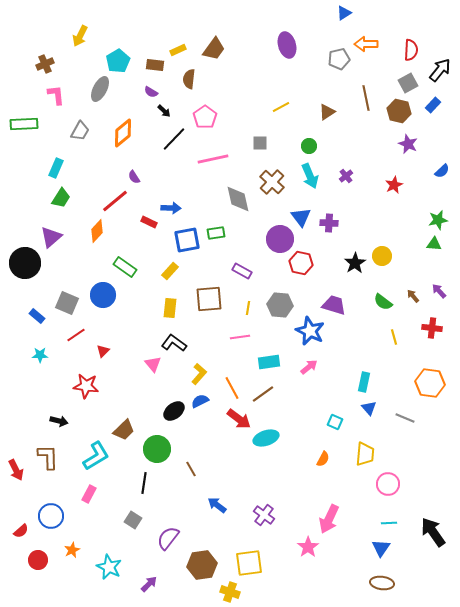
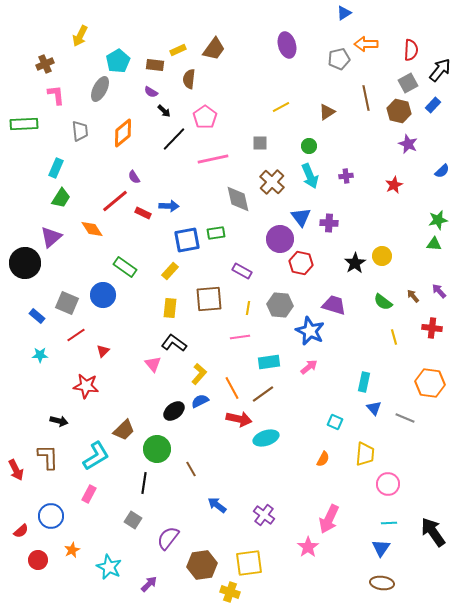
gray trapezoid at (80, 131): rotated 35 degrees counterclockwise
purple cross at (346, 176): rotated 32 degrees clockwise
blue arrow at (171, 208): moved 2 px left, 2 px up
red rectangle at (149, 222): moved 6 px left, 9 px up
orange diamond at (97, 231): moved 5 px left, 2 px up; rotated 75 degrees counterclockwise
blue triangle at (369, 408): moved 5 px right
red arrow at (239, 419): rotated 25 degrees counterclockwise
